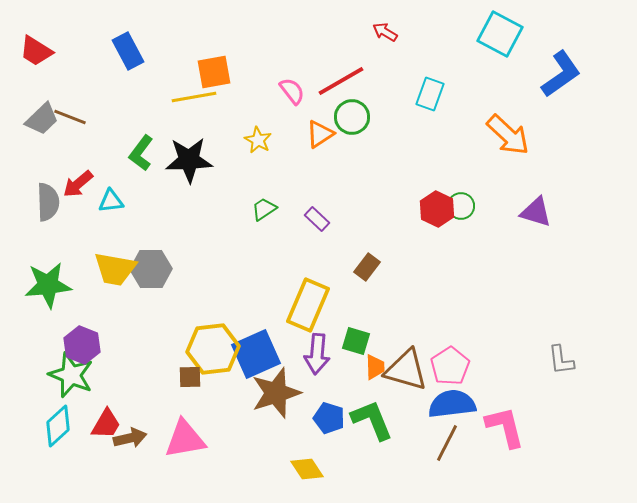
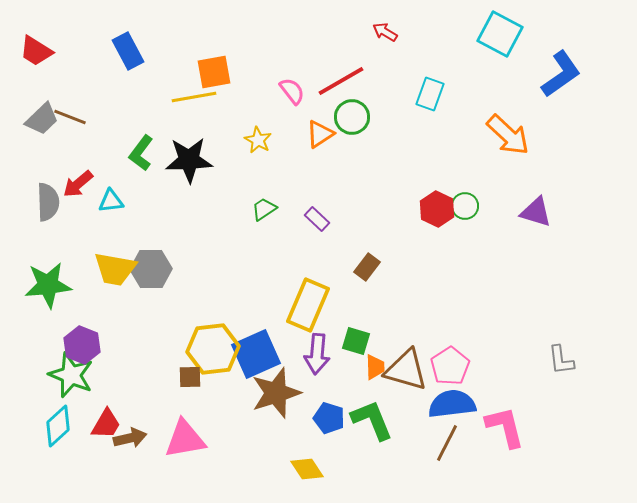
green circle at (461, 206): moved 4 px right
